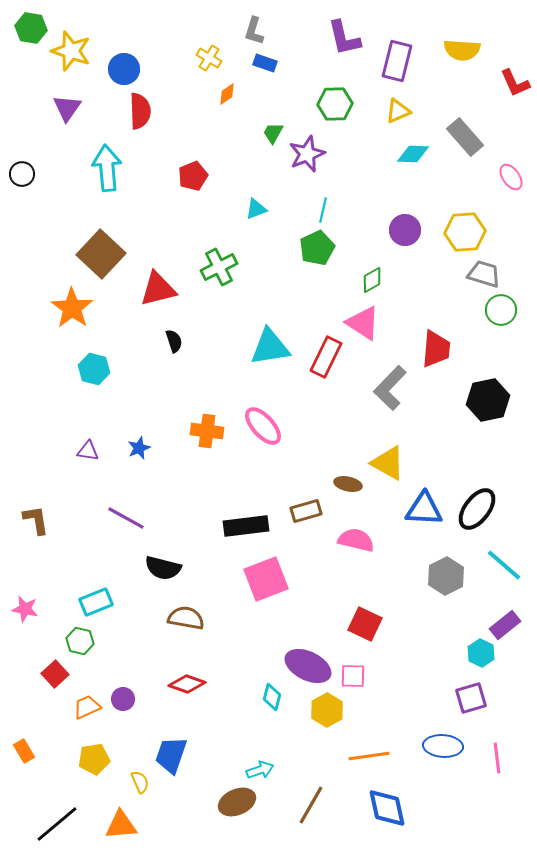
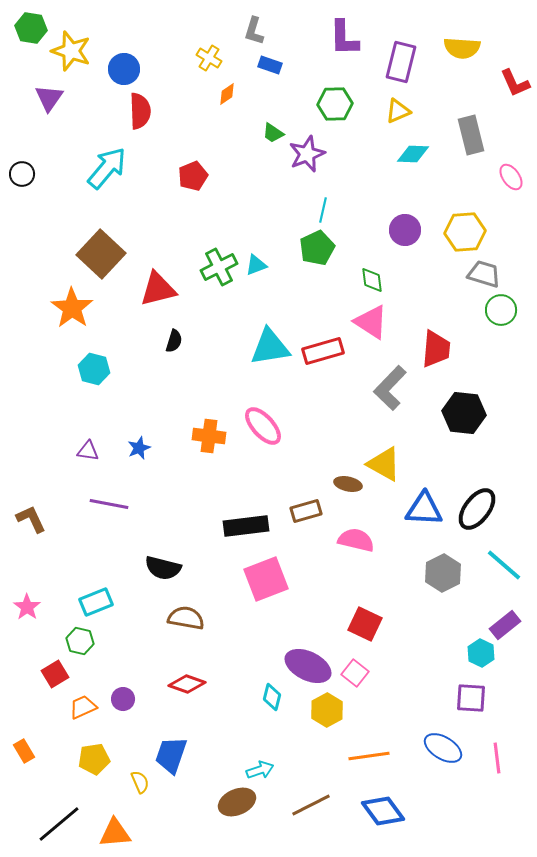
purple L-shape at (344, 38): rotated 12 degrees clockwise
yellow semicircle at (462, 50): moved 2 px up
purple rectangle at (397, 61): moved 4 px right, 1 px down
blue rectangle at (265, 63): moved 5 px right, 2 px down
purple triangle at (67, 108): moved 18 px left, 10 px up
green trapezoid at (273, 133): rotated 85 degrees counterclockwise
gray rectangle at (465, 137): moved 6 px right, 2 px up; rotated 27 degrees clockwise
cyan arrow at (107, 168): rotated 45 degrees clockwise
cyan triangle at (256, 209): moved 56 px down
green diamond at (372, 280): rotated 68 degrees counterclockwise
pink triangle at (363, 323): moved 8 px right, 1 px up
black semicircle at (174, 341): rotated 35 degrees clockwise
red rectangle at (326, 357): moved 3 px left, 6 px up; rotated 48 degrees clockwise
black hexagon at (488, 400): moved 24 px left, 13 px down; rotated 18 degrees clockwise
orange cross at (207, 431): moved 2 px right, 5 px down
yellow triangle at (388, 463): moved 4 px left, 1 px down
purple line at (126, 518): moved 17 px left, 14 px up; rotated 18 degrees counterclockwise
brown L-shape at (36, 520): moved 5 px left, 1 px up; rotated 16 degrees counterclockwise
gray hexagon at (446, 576): moved 3 px left, 3 px up
pink star at (25, 609): moved 2 px right, 2 px up; rotated 24 degrees clockwise
red square at (55, 674): rotated 12 degrees clockwise
pink square at (353, 676): moved 2 px right, 3 px up; rotated 36 degrees clockwise
purple square at (471, 698): rotated 20 degrees clockwise
orange trapezoid at (87, 707): moved 4 px left
blue ellipse at (443, 746): moved 2 px down; rotated 27 degrees clockwise
brown line at (311, 805): rotated 33 degrees clockwise
blue diamond at (387, 808): moved 4 px left, 3 px down; rotated 24 degrees counterclockwise
black line at (57, 824): moved 2 px right
orange triangle at (121, 825): moved 6 px left, 8 px down
